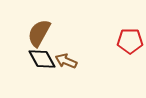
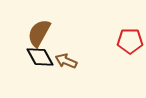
black diamond: moved 2 px left, 2 px up
